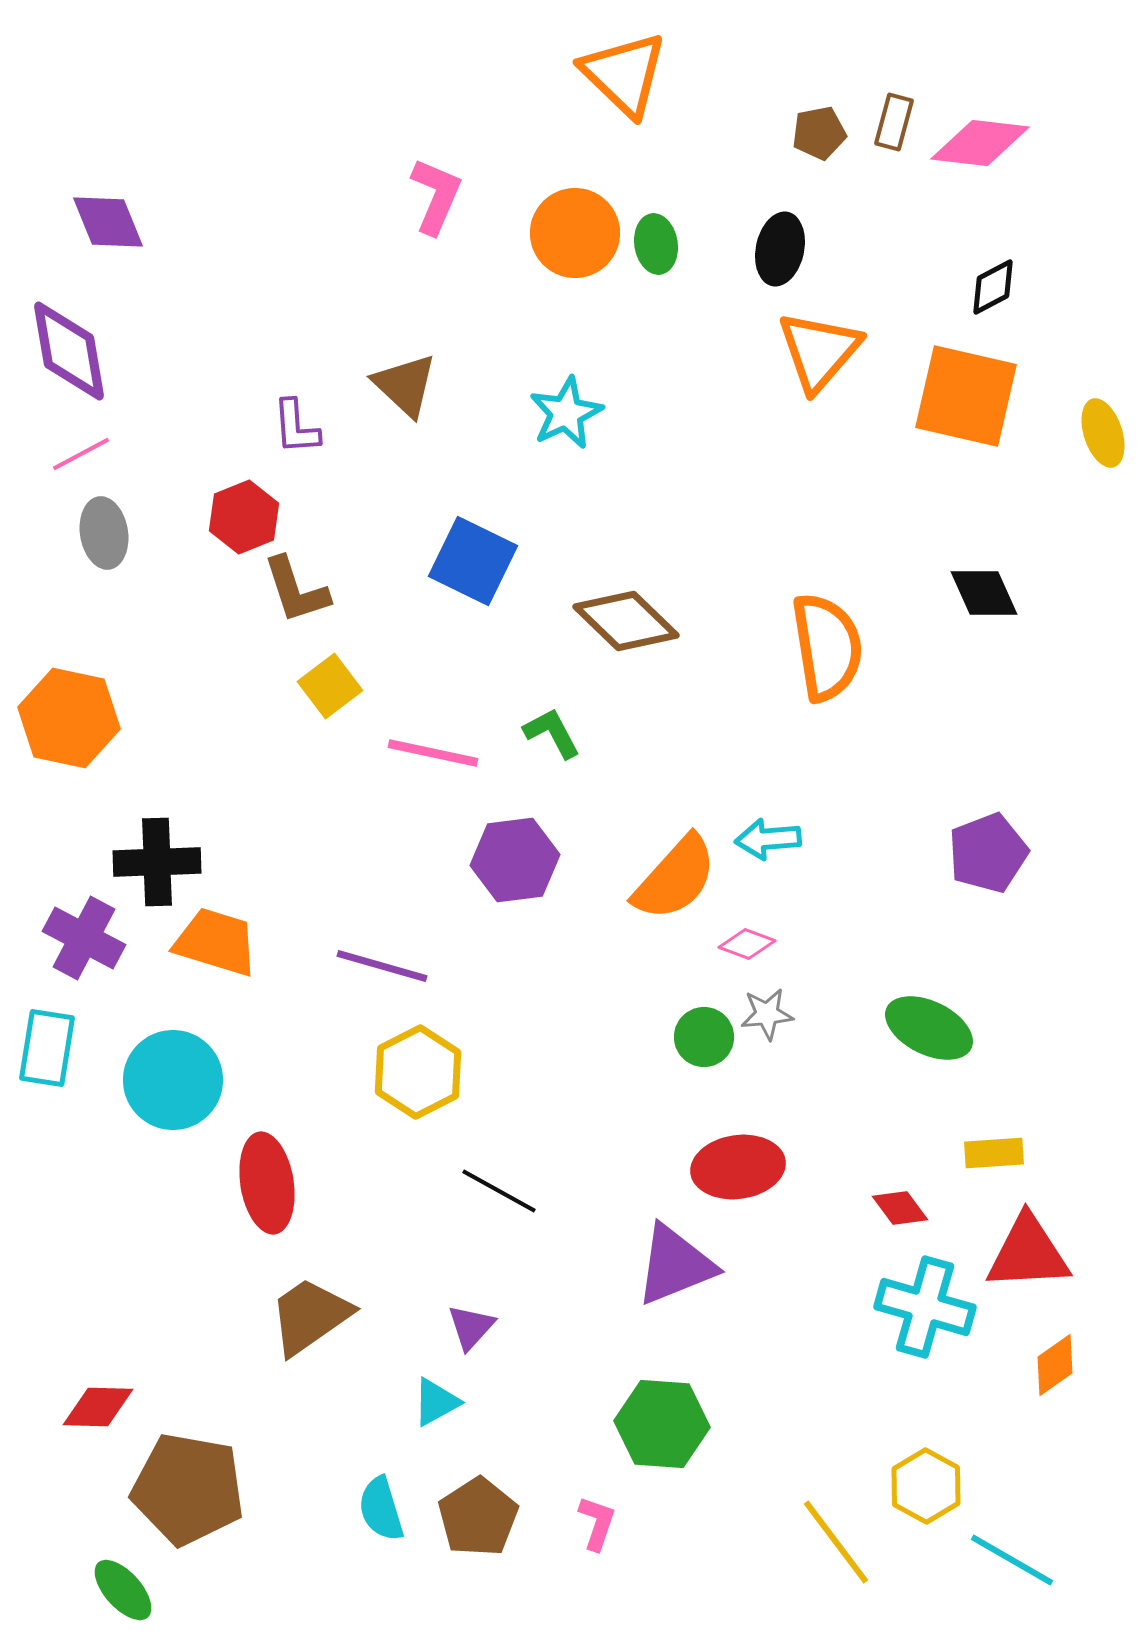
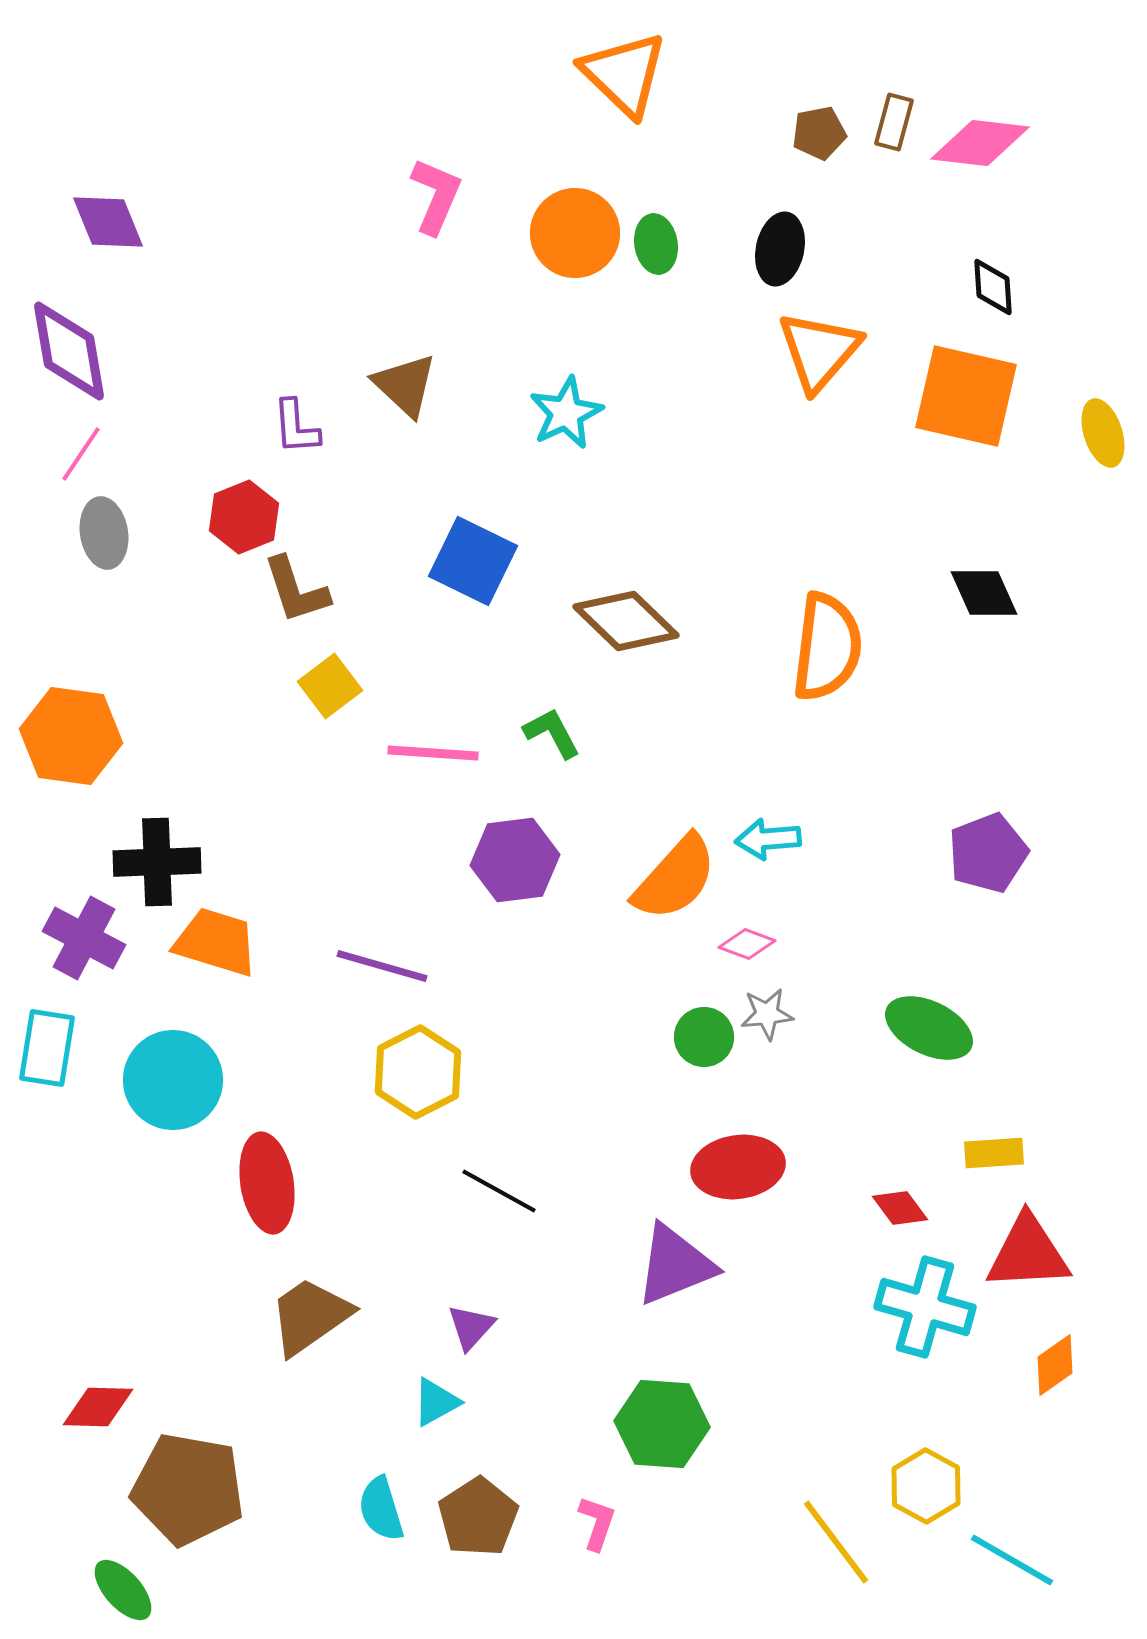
black diamond at (993, 287): rotated 66 degrees counterclockwise
pink line at (81, 454): rotated 28 degrees counterclockwise
orange semicircle at (827, 647): rotated 16 degrees clockwise
orange hexagon at (69, 718): moved 2 px right, 18 px down; rotated 4 degrees counterclockwise
pink line at (433, 753): rotated 8 degrees counterclockwise
